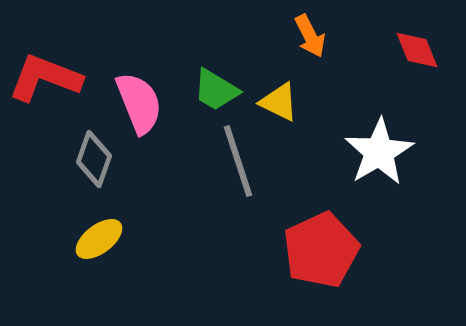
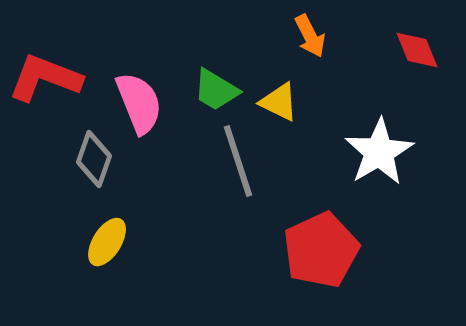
yellow ellipse: moved 8 px right, 3 px down; rotated 21 degrees counterclockwise
